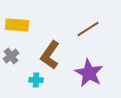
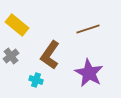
yellow rectangle: rotated 35 degrees clockwise
brown line: rotated 15 degrees clockwise
cyan cross: rotated 16 degrees clockwise
